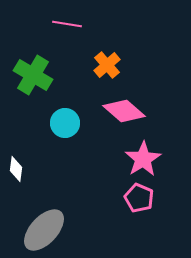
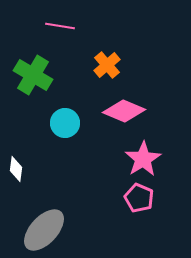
pink line: moved 7 px left, 2 px down
pink diamond: rotated 18 degrees counterclockwise
